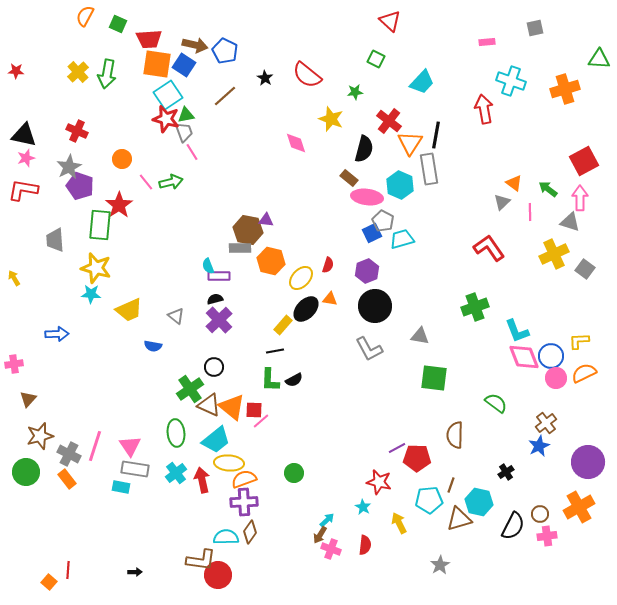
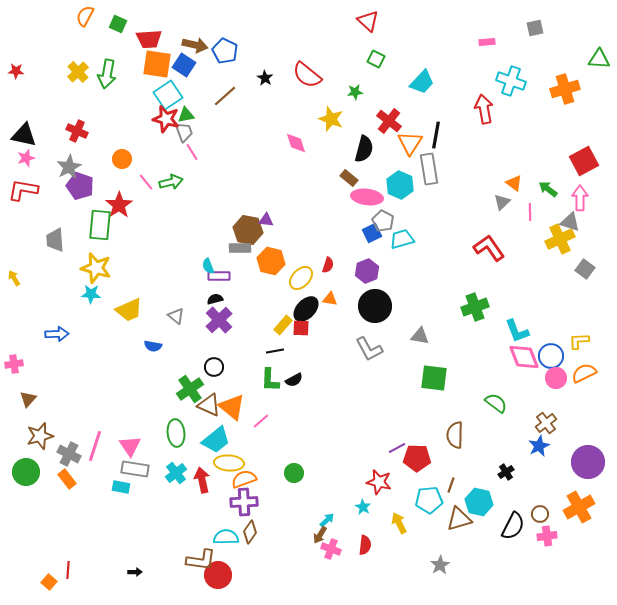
red triangle at (390, 21): moved 22 px left
yellow cross at (554, 254): moved 6 px right, 15 px up
red square at (254, 410): moved 47 px right, 82 px up
